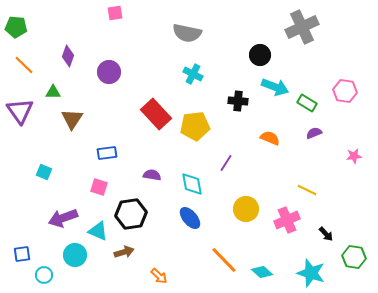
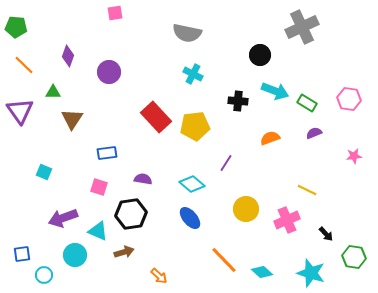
cyan arrow at (275, 87): moved 4 px down
pink hexagon at (345, 91): moved 4 px right, 8 px down
red rectangle at (156, 114): moved 3 px down
orange semicircle at (270, 138): rotated 42 degrees counterclockwise
purple semicircle at (152, 175): moved 9 px left, 4 px down
cyan diamond at (192, 184): rotated 40 degrees counterclockwise
